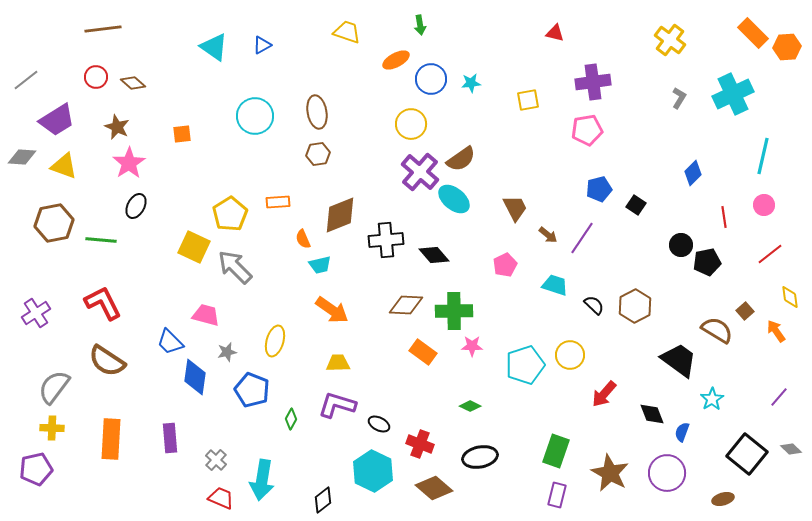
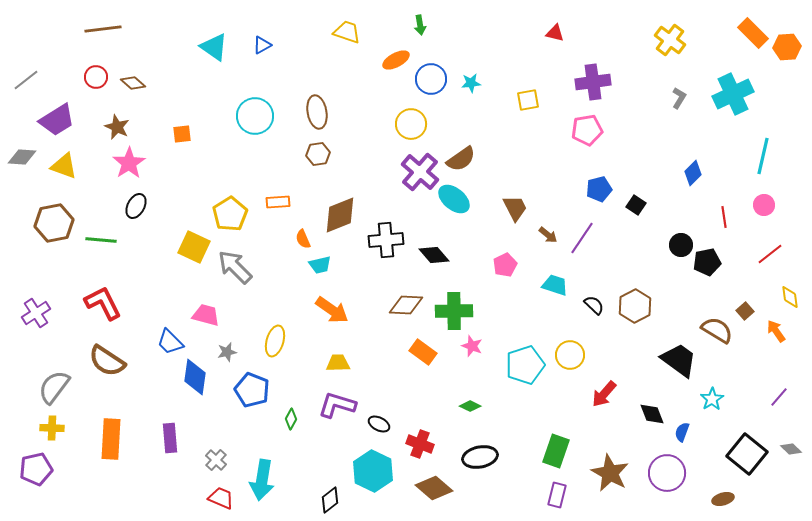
pink star at (472, 346): rotated 20 degrees clockwise
black diamond at (323, 500): moved 7 px right
